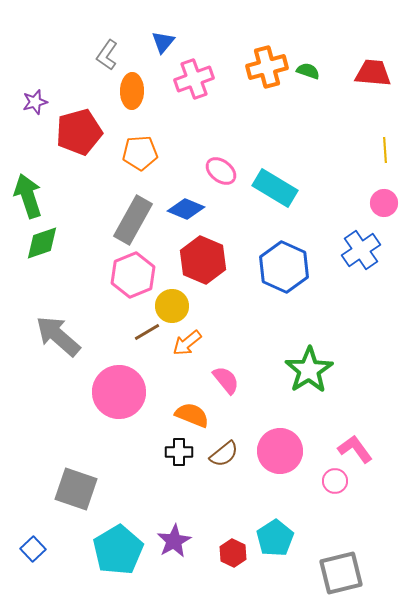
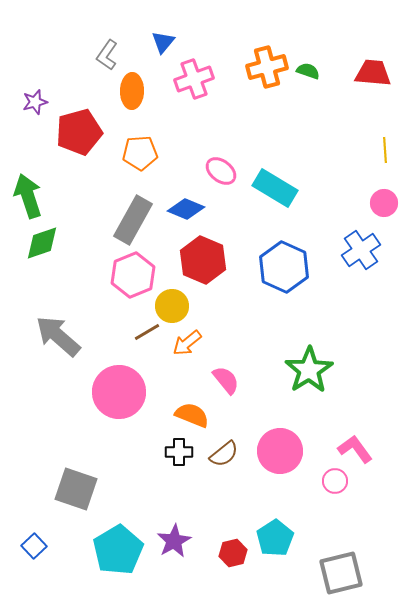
blue square at (33, 549): moved 1 px right, 3 px up
red hexagon at (233, 553): rotated 20 degrees clockwise
